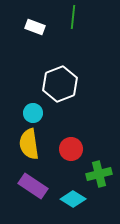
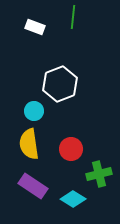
cyan circle: moved 1 px right, 2 px up
